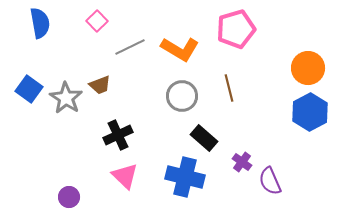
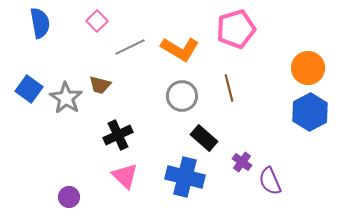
brown trapezoid: rotated 35 degrees clockwise
